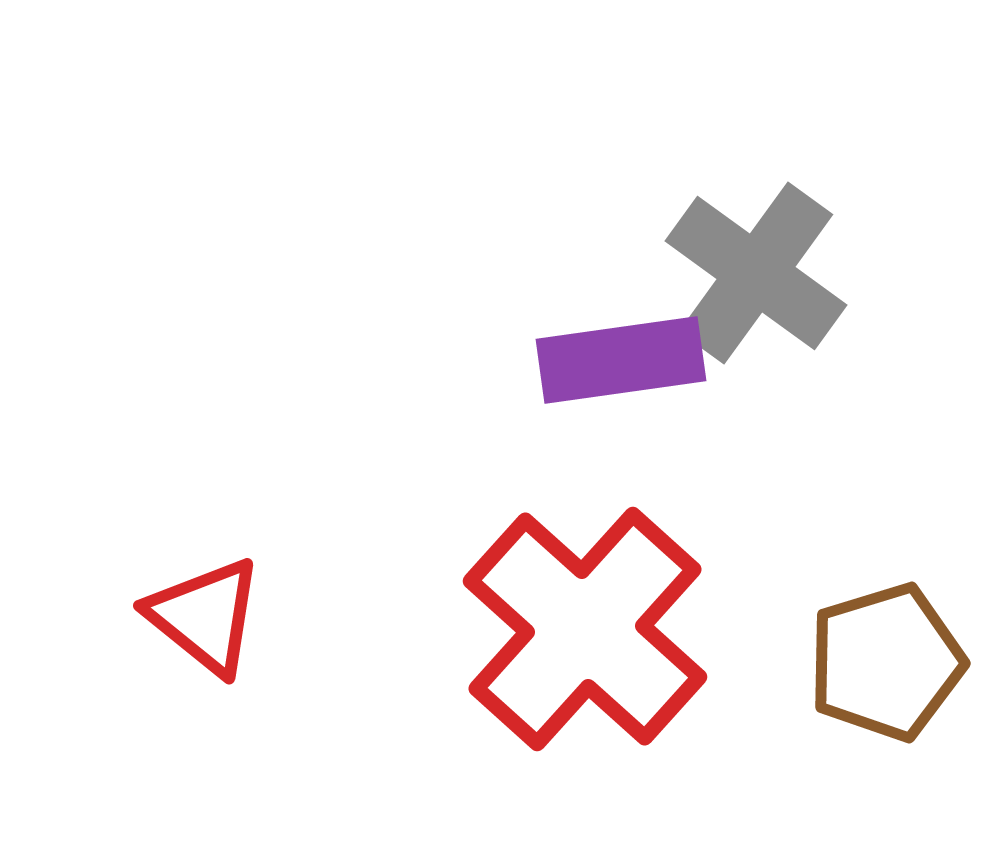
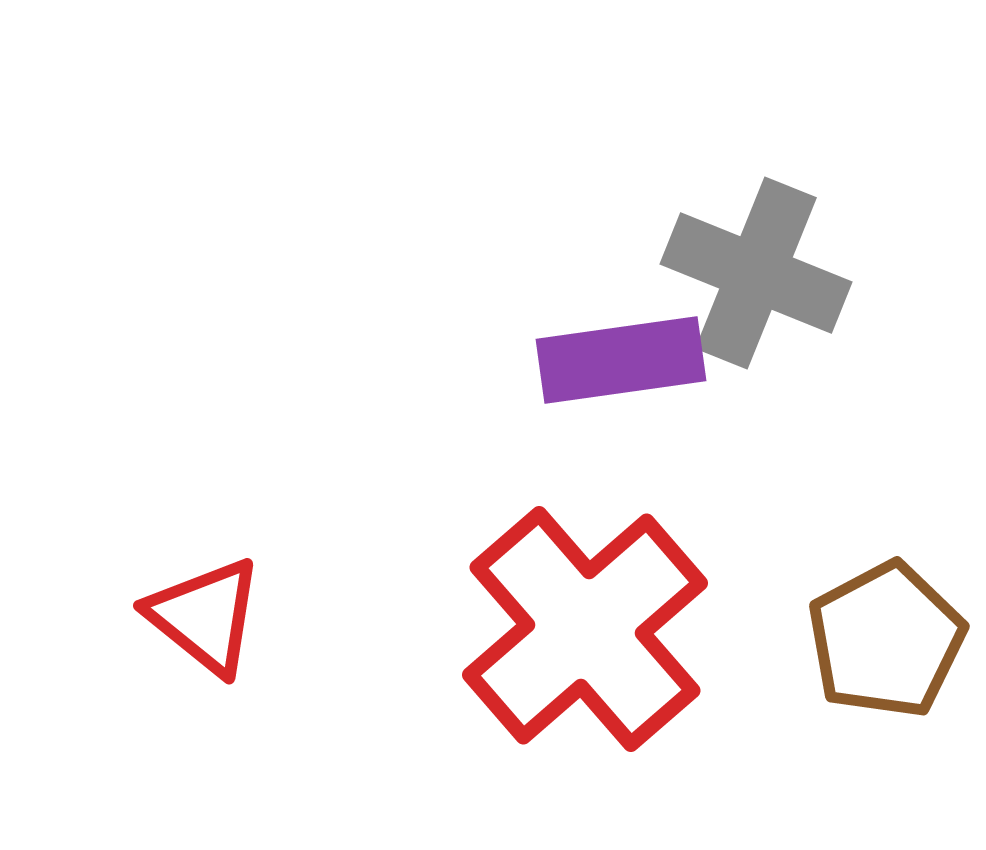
gray cross: rotated 14 degrees counterclockwise
red cross: rotated 7 degrees clockwise
brown pentagon: moved 22 px up; rotated 11 degrees counterclockwise
